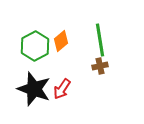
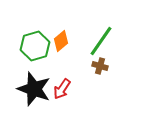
green line: moved 1 px right, 1 px down; rotated 44 degrees clockwise
green hexagon: rotated 12 degrees clockwise
brown cross: rotated 28 degrees clockwise
